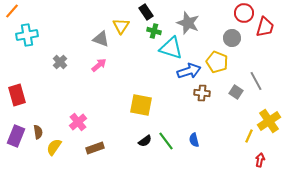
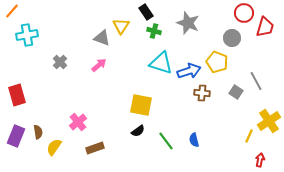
gray triangle: moved 1 px right, 1 px up
cyan triangle: moved 10 px left, 15 px down
black semicircle: moved 7 px left, 10 px up
